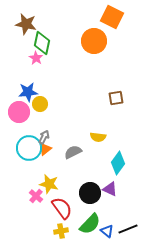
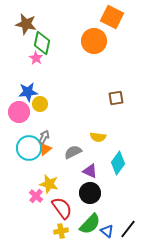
purple triangle: moved 20 px left, 18 px up
black line: rotated 30 degrees counterclockwise
